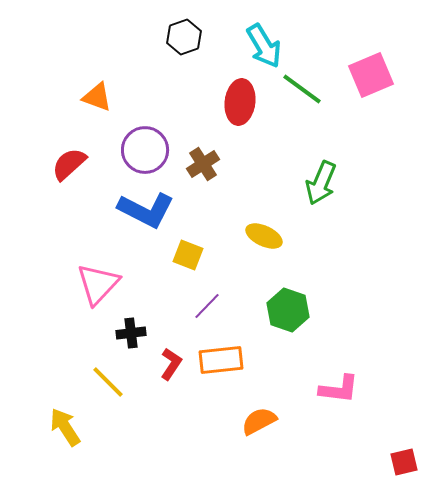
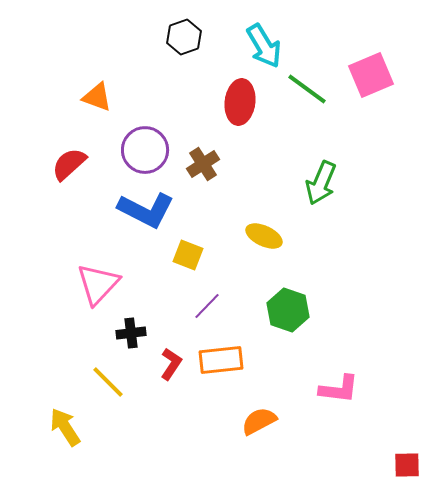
green line: moved 5 px right
red square: moved 3 px right, 3 px down; rotated 12 degrees clockwise
